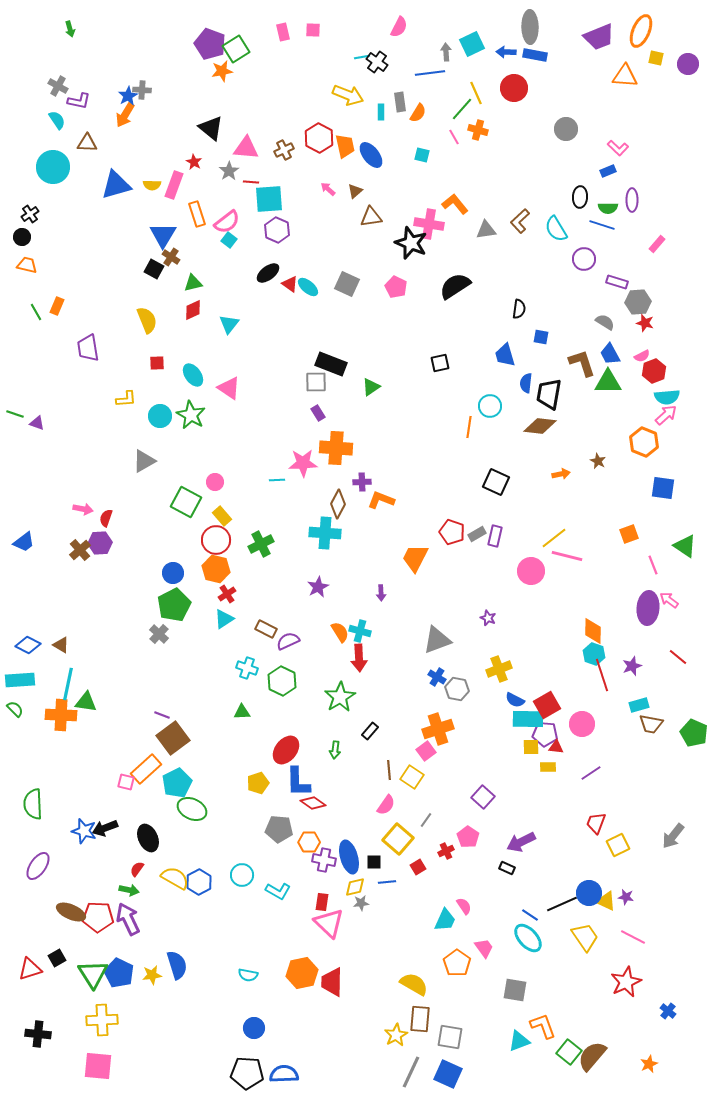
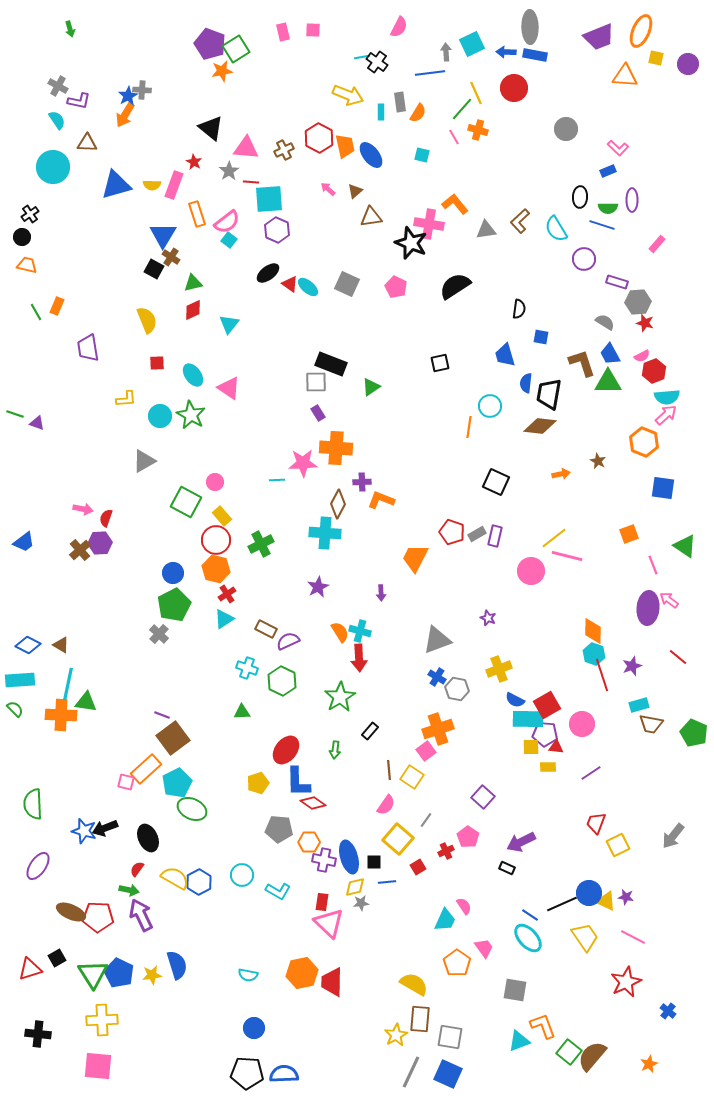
purple arrow at (128, 919): moved 13 px right, 4 px up
